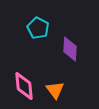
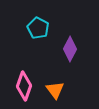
purple diamond: rotated 25 degrees clockwise
pink diamond: rotated 24 degrees clockwise
